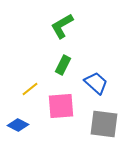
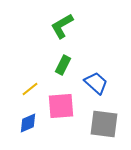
blue diamond: moved 10 px right, 2 px up; rotated 50 degrees counterclockwise
